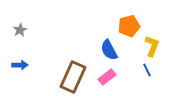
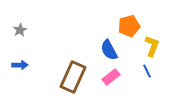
blue line: moved 1 px down
pink rectangle: moved 4 px right
